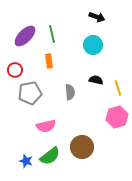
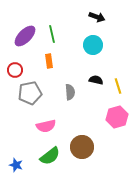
yellow line: moved 2 px up
blue star: moved 10 px left, 4 px down
